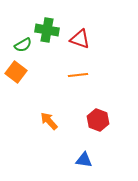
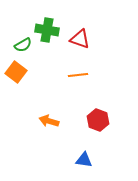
orange arrow: rotated 30 degrees counterclockwise
